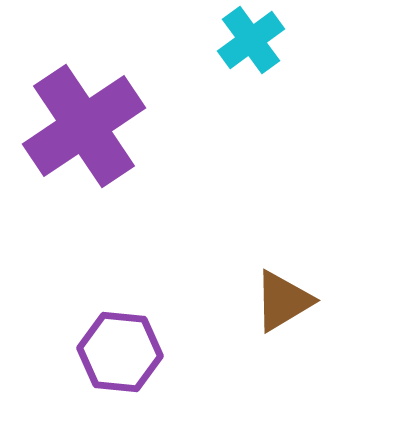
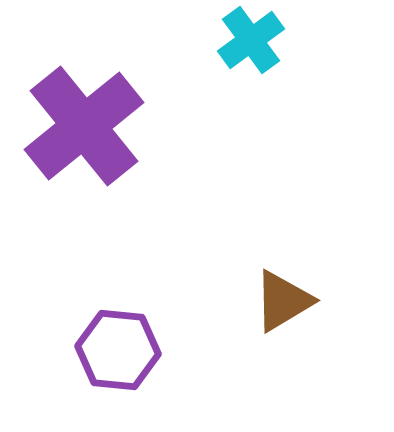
purple cross: rotated 5 degrees counterclockwise
purple hexagon: moved 2 px left, 2 px up
